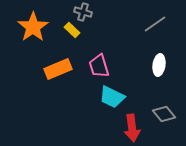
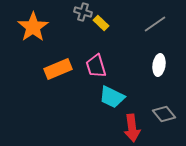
yellow rectangle: moved 29 px right, 7 px up
pink trapezoid: moved 3 px left
